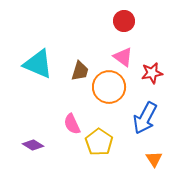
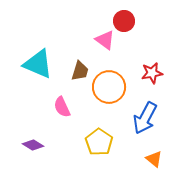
pink triangle: moved 18 px left, 17 px up
pink semicircle: moved 10 px left, 17 px up
orange triangle: rotated 18 degrees counterclockwise
